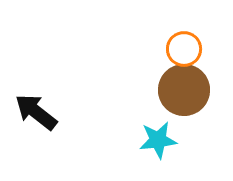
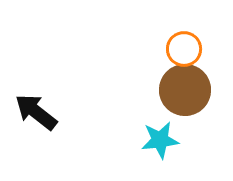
brown circle: moved 1 px right
cyan star: moved 2 px right
